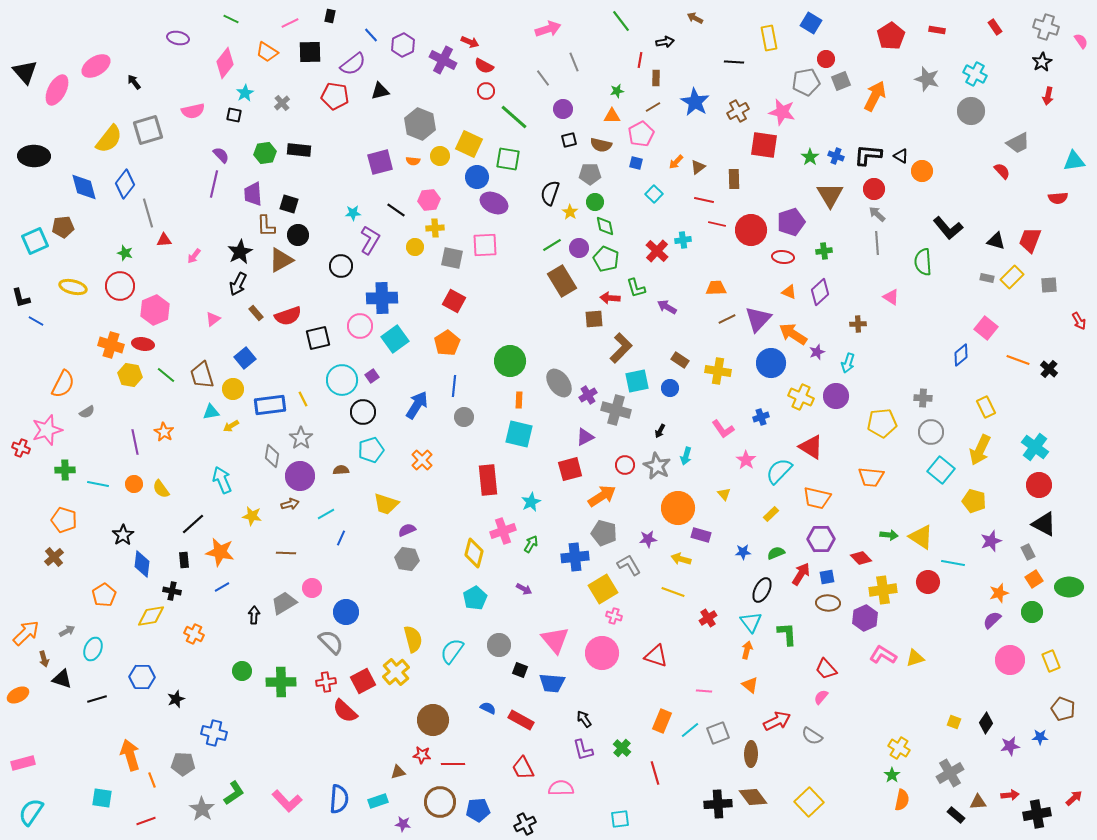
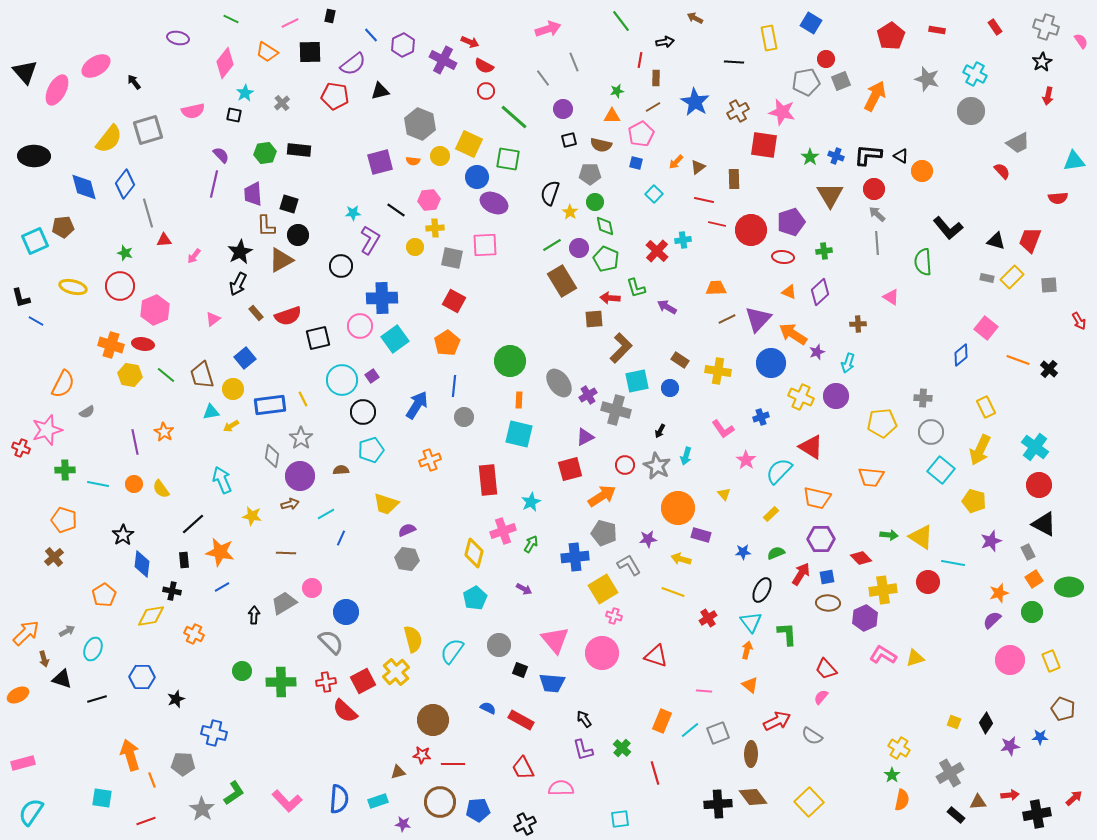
orange cross at (422, 460): moved 8 px right; rotated 25 degrees clockwise
